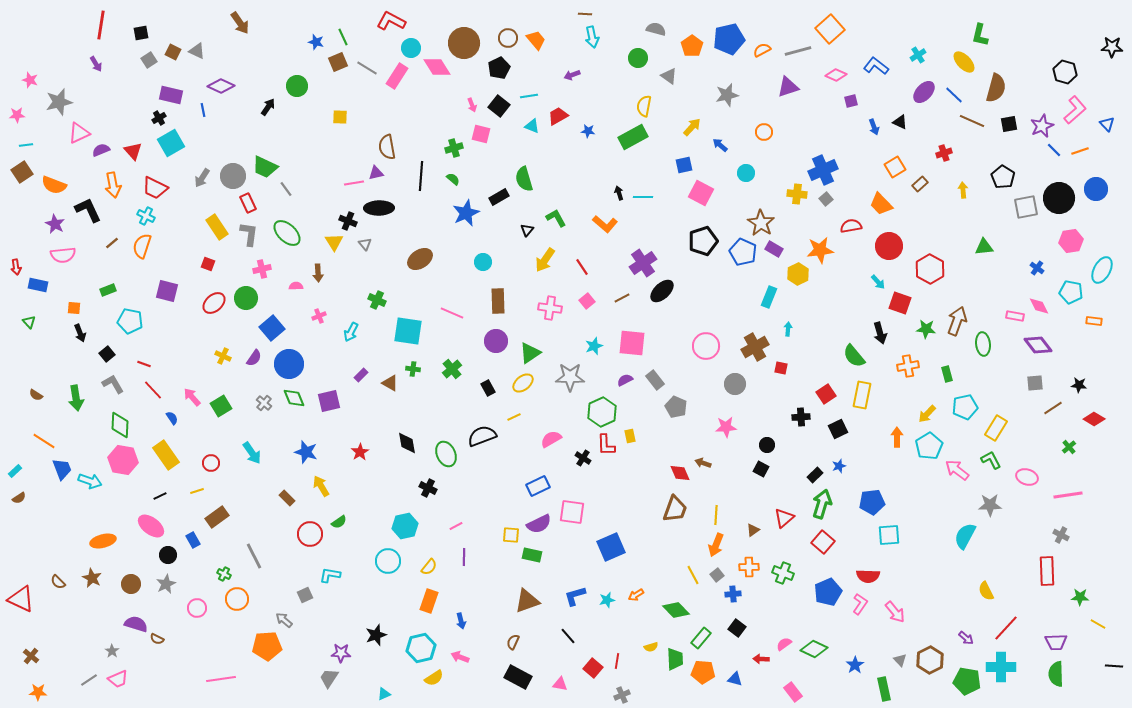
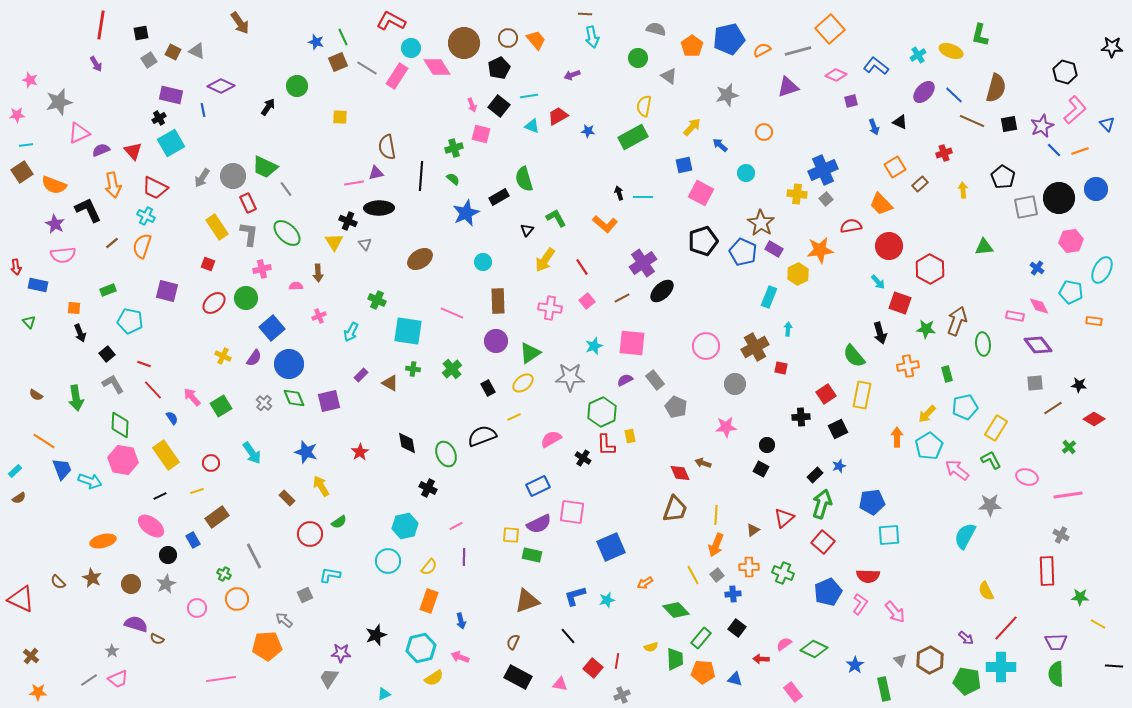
yellow ellipse at (964, 62): moved 13 px left, 11 px up; rotated 25 degrees counterclockwise
orange arrow at (636, 595): moved 9 px right, 12 px up
